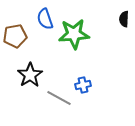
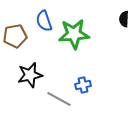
blue semicircle: moved 1 px left, 2 px down
black star: rotated 20 degrees clockwise
gray line: moved 1 px down
